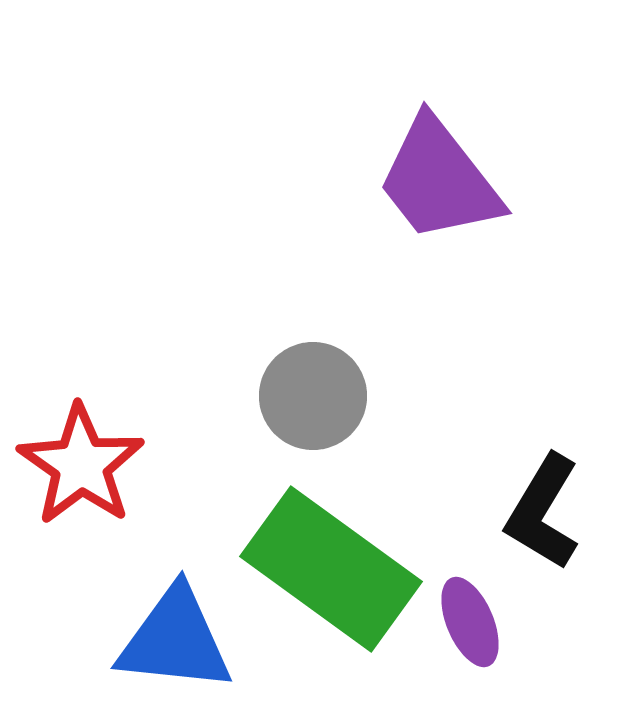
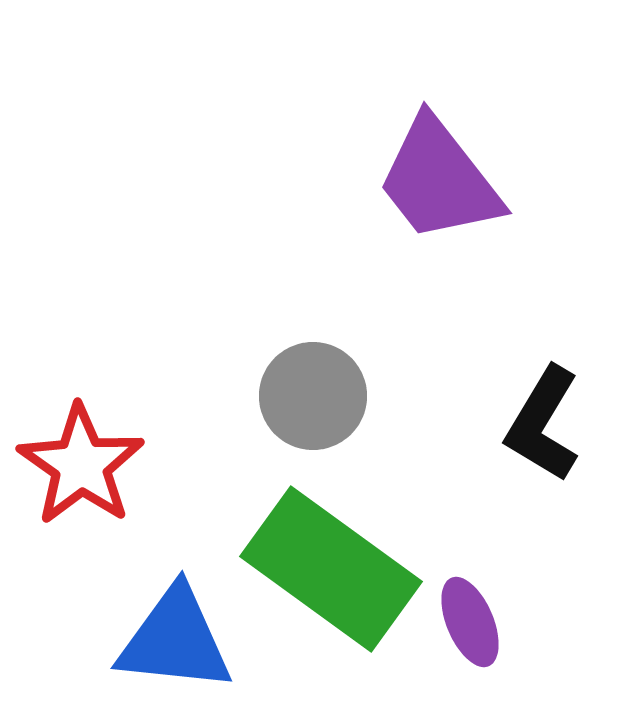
black L-shape: moved 88 px up
